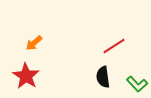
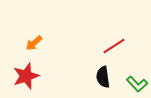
red star: rotated 20 degrees clockwise
